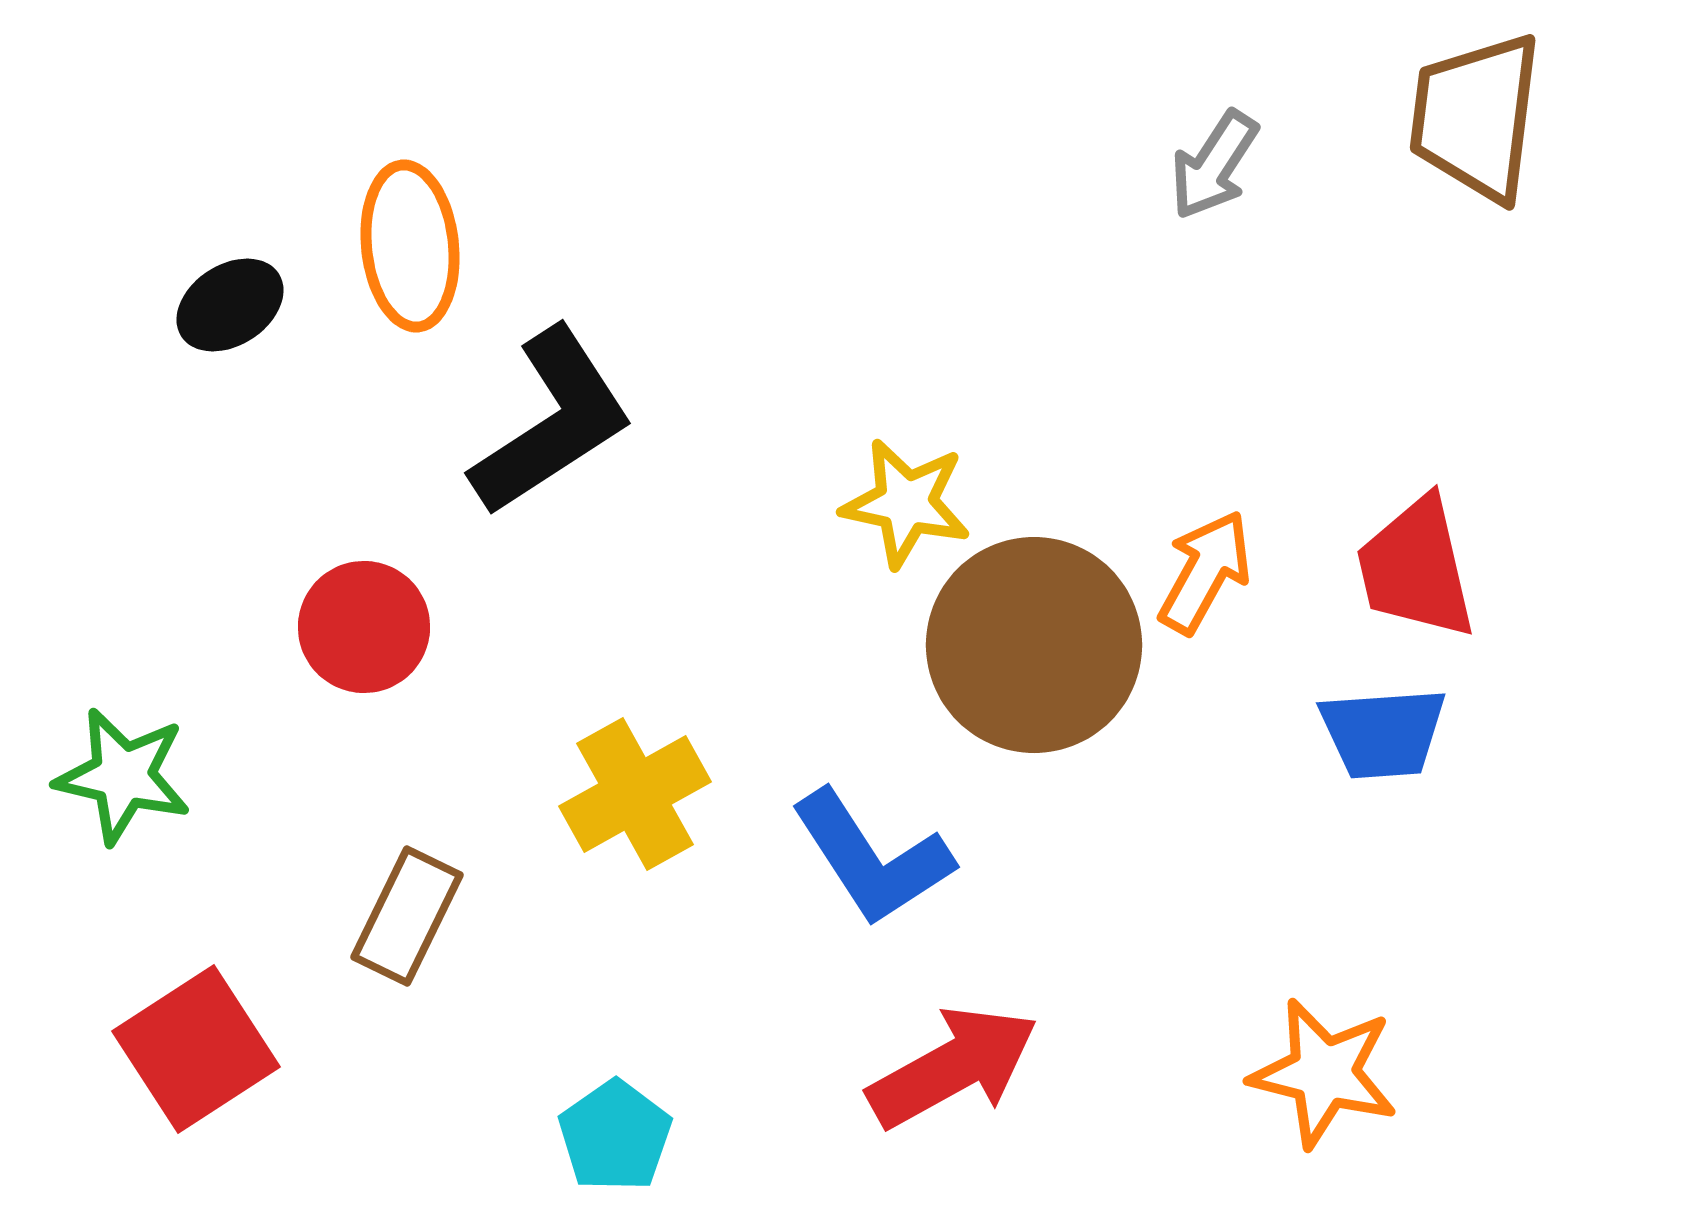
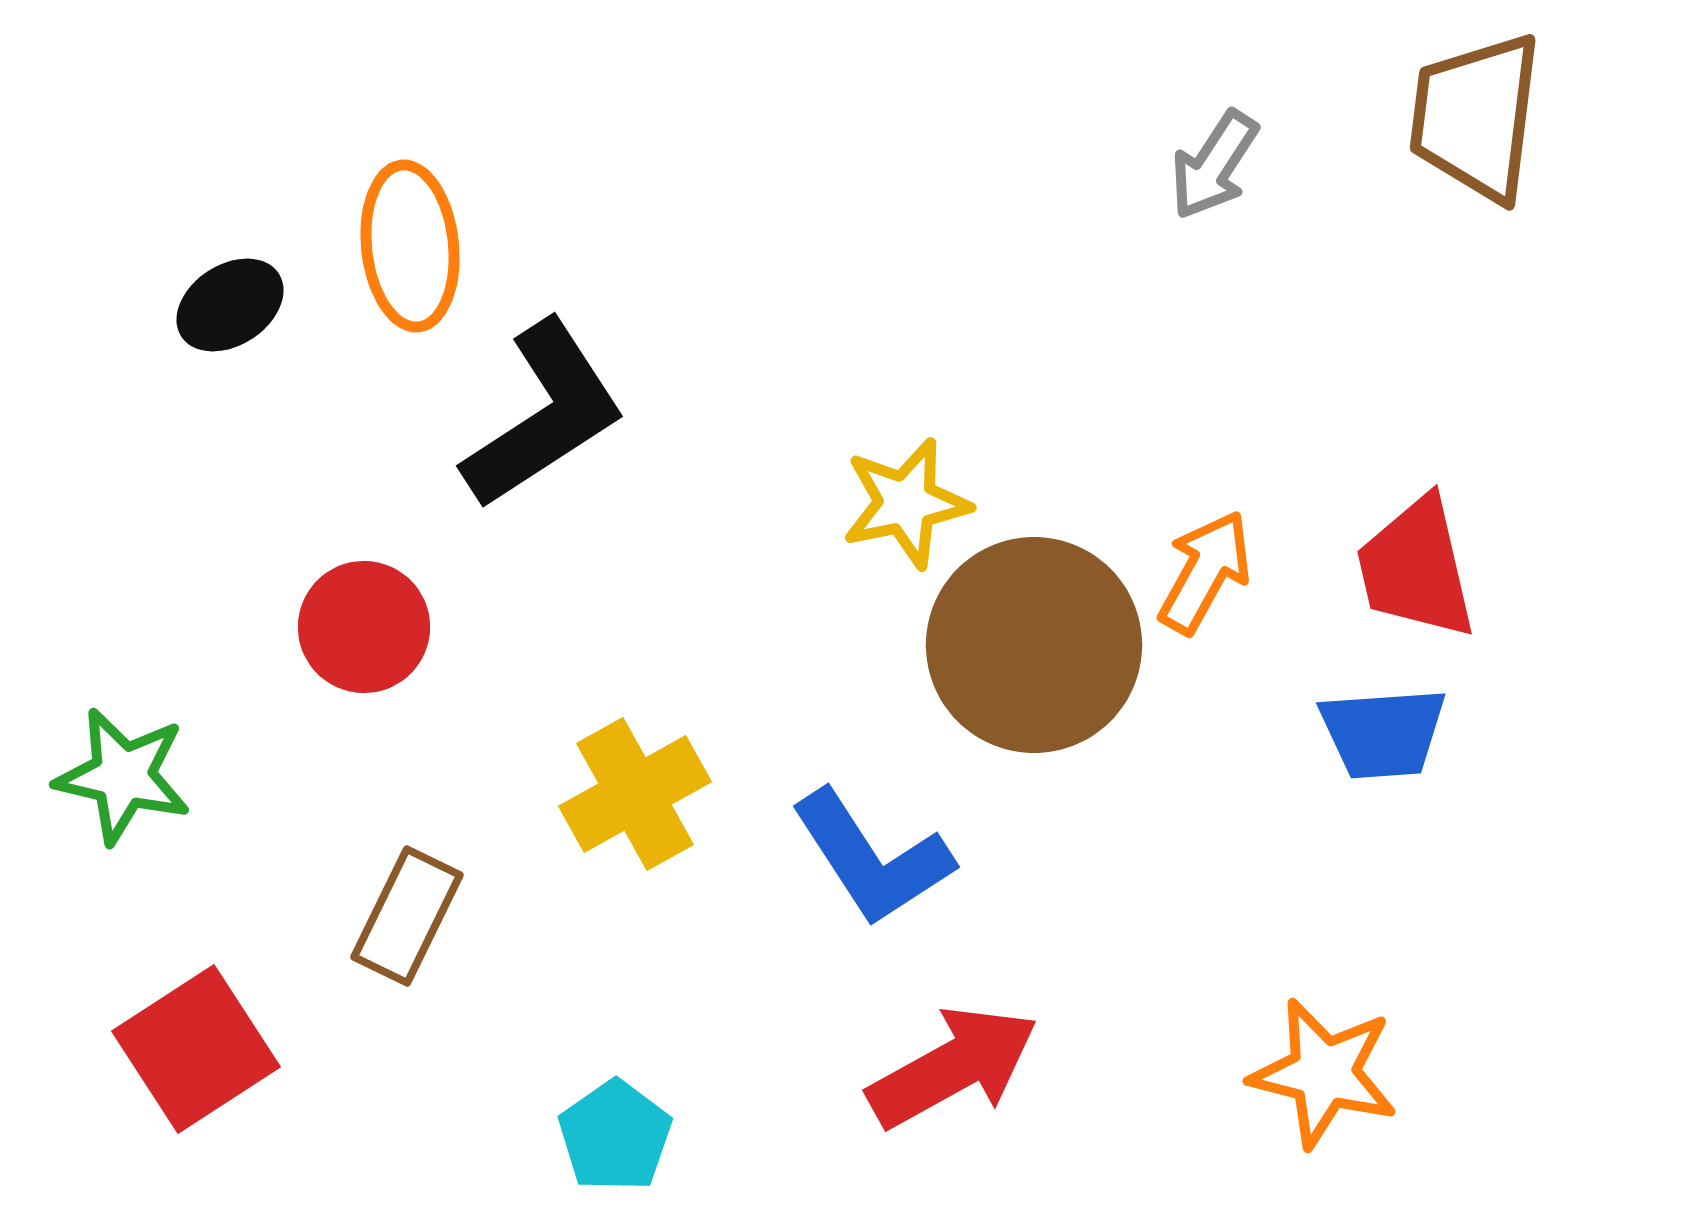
black L-shape: moved 8 px left, 7 px up
yellow star: rotated 24 degrees counterclockwise
